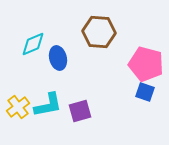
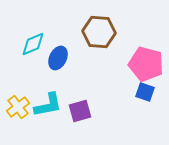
blue ellipse: rotated 40 degrees clockwise
